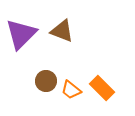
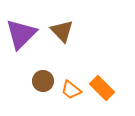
brown triangle: rotated 25 degrees clockwise
brown circle: moved 3 px left
